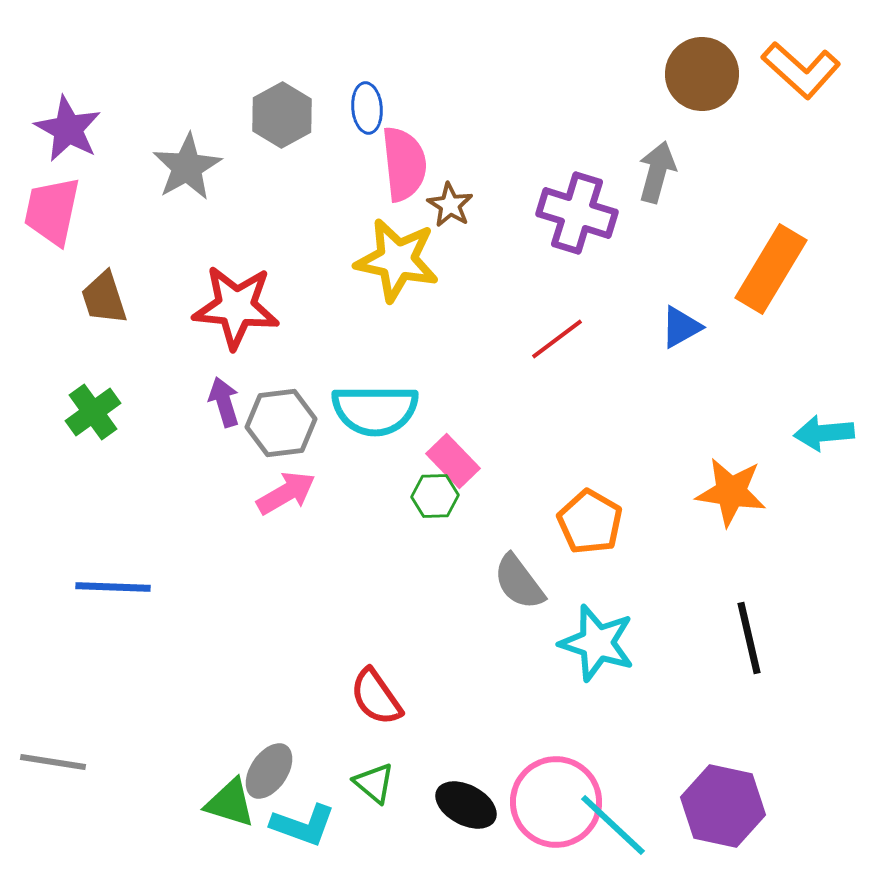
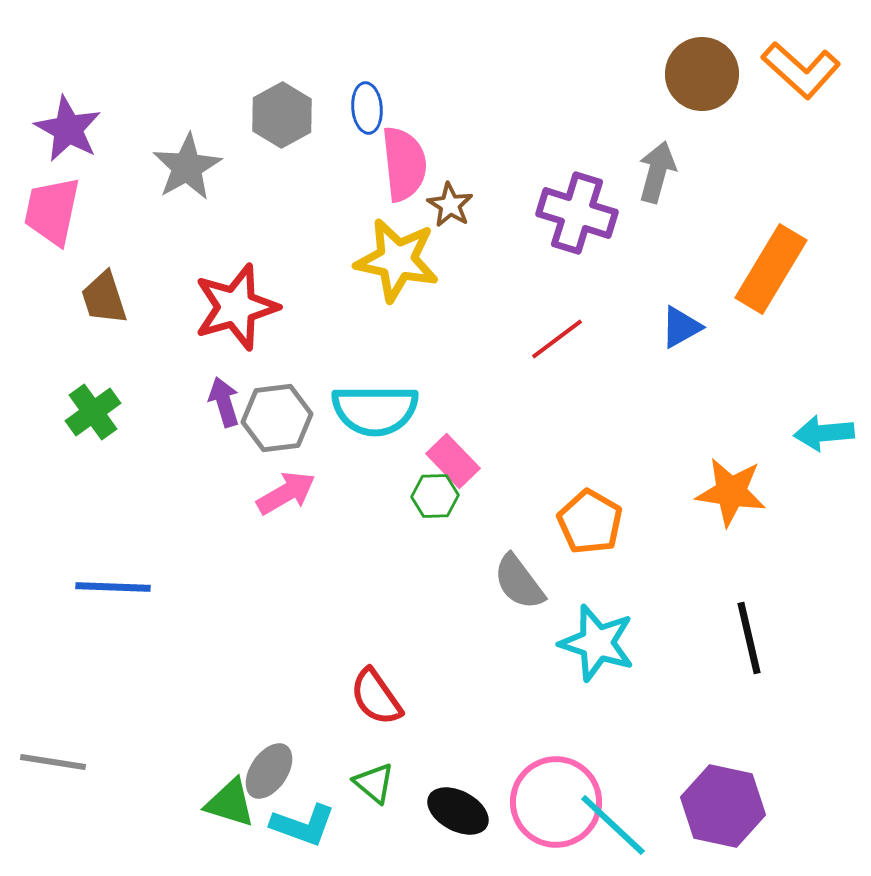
red star at (236, 307): rotated 22 degrees counterclockwise
gray hexagon at (281, 423): moved 4 px left, 5 px up
black ellipse at (466, 805): moved 8 px left, 6 px down
